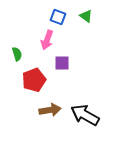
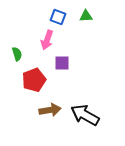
green triangle: rotated 40 degrees counterclockwise
